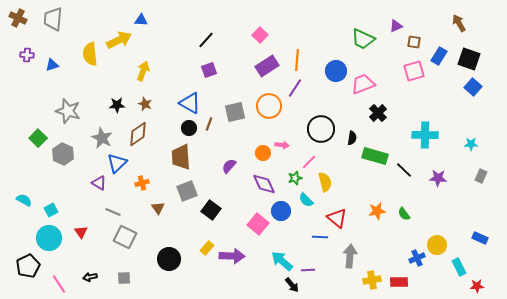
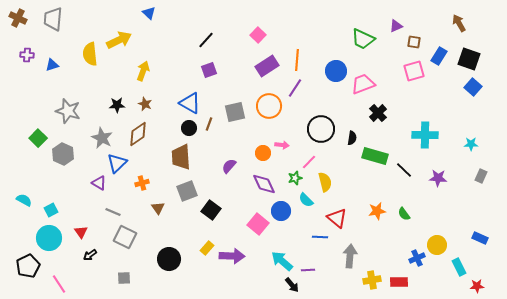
blue triangle at (141, 20): moved 8 px right, 7 px up; rotated 40 degrees clockwise
pink square at (260, 35): moved 2 px left
black arrow at (90, 277): moved 22 px up; rotated 24 degrees counterclockwise
